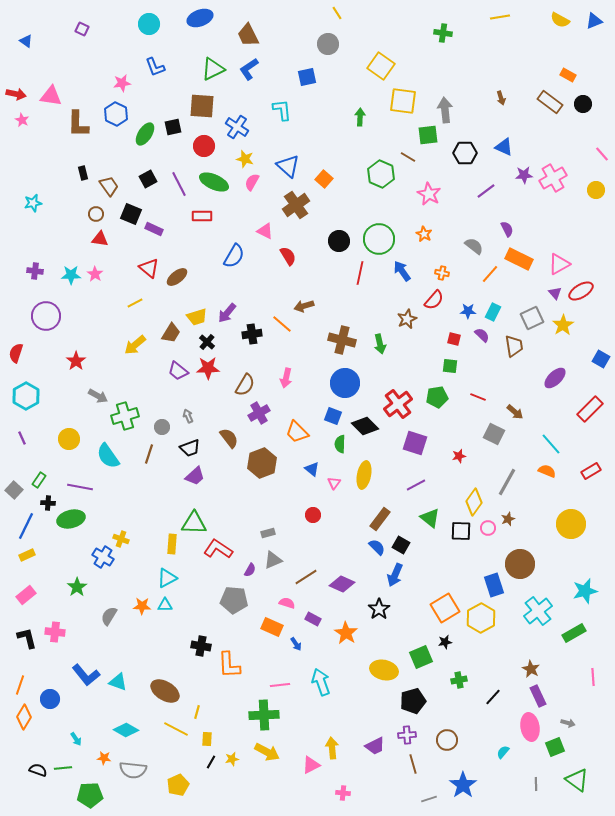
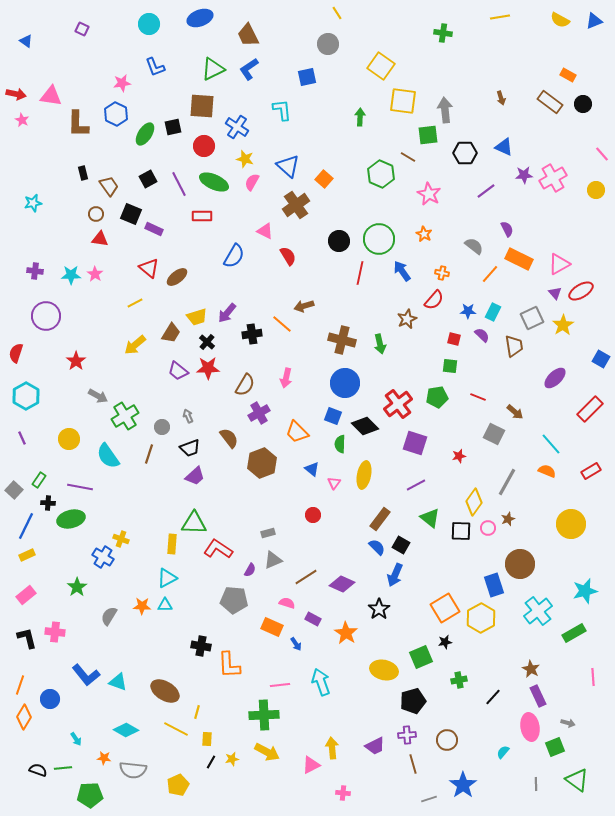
green cross at (125, 416): rotated 16 degrees counterclockwise
